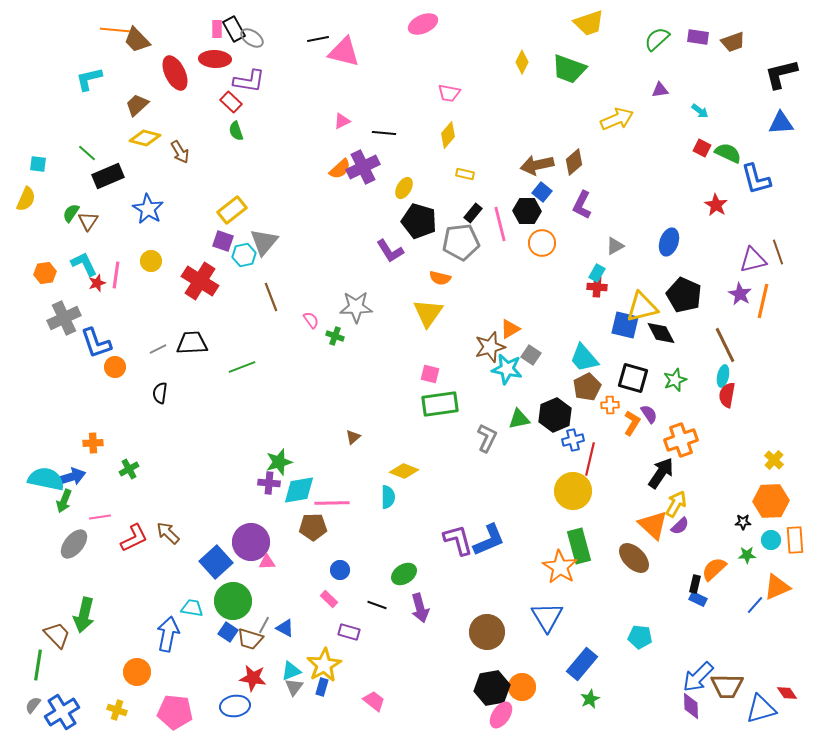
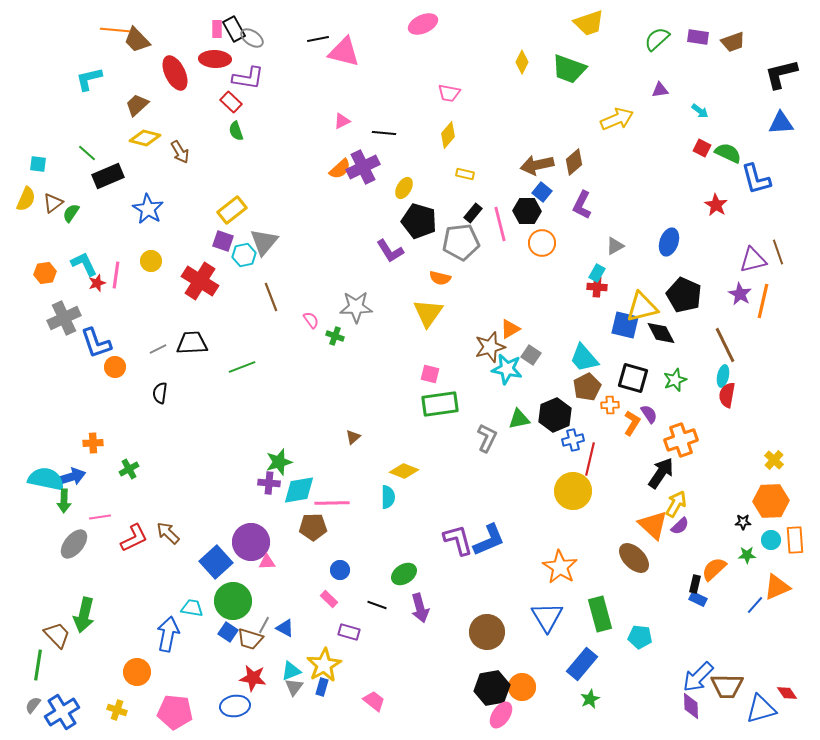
purple L-shape at (249, 81): moved 1 px left, 3 px up
brown triangle at (88, 221): moved 35 px left, 18 px up; rotated 20 degrees clockwise
green arrow at (64, 501): rotated 20 degrees counterclockwise
green rectangle at (579, 546): moved 21 px right, 68 px down
